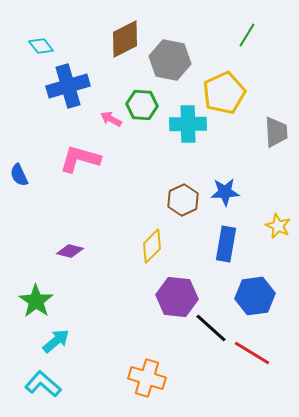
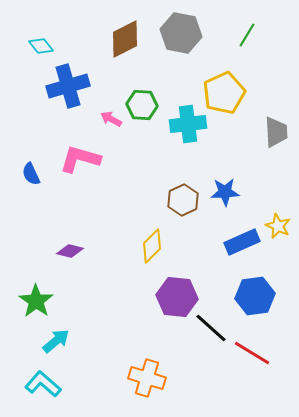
gray hexagon: moved 11 px right, 27 px up
cyan cross: rotated 6 degrees counterclockwise
blue semicircle: moved 12 px right, 1 px up
blue rectangle: moved 16 px right, 2 px up; rotated 56 degrees clockwise
